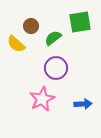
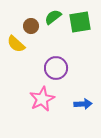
green semicircle: moved 21 px up
